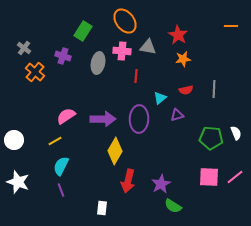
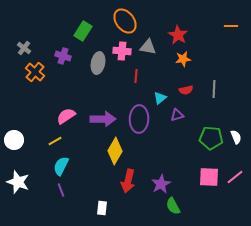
white semicircle: moved 4 px down
green semicircle: rotated 30 degrees clockwise
